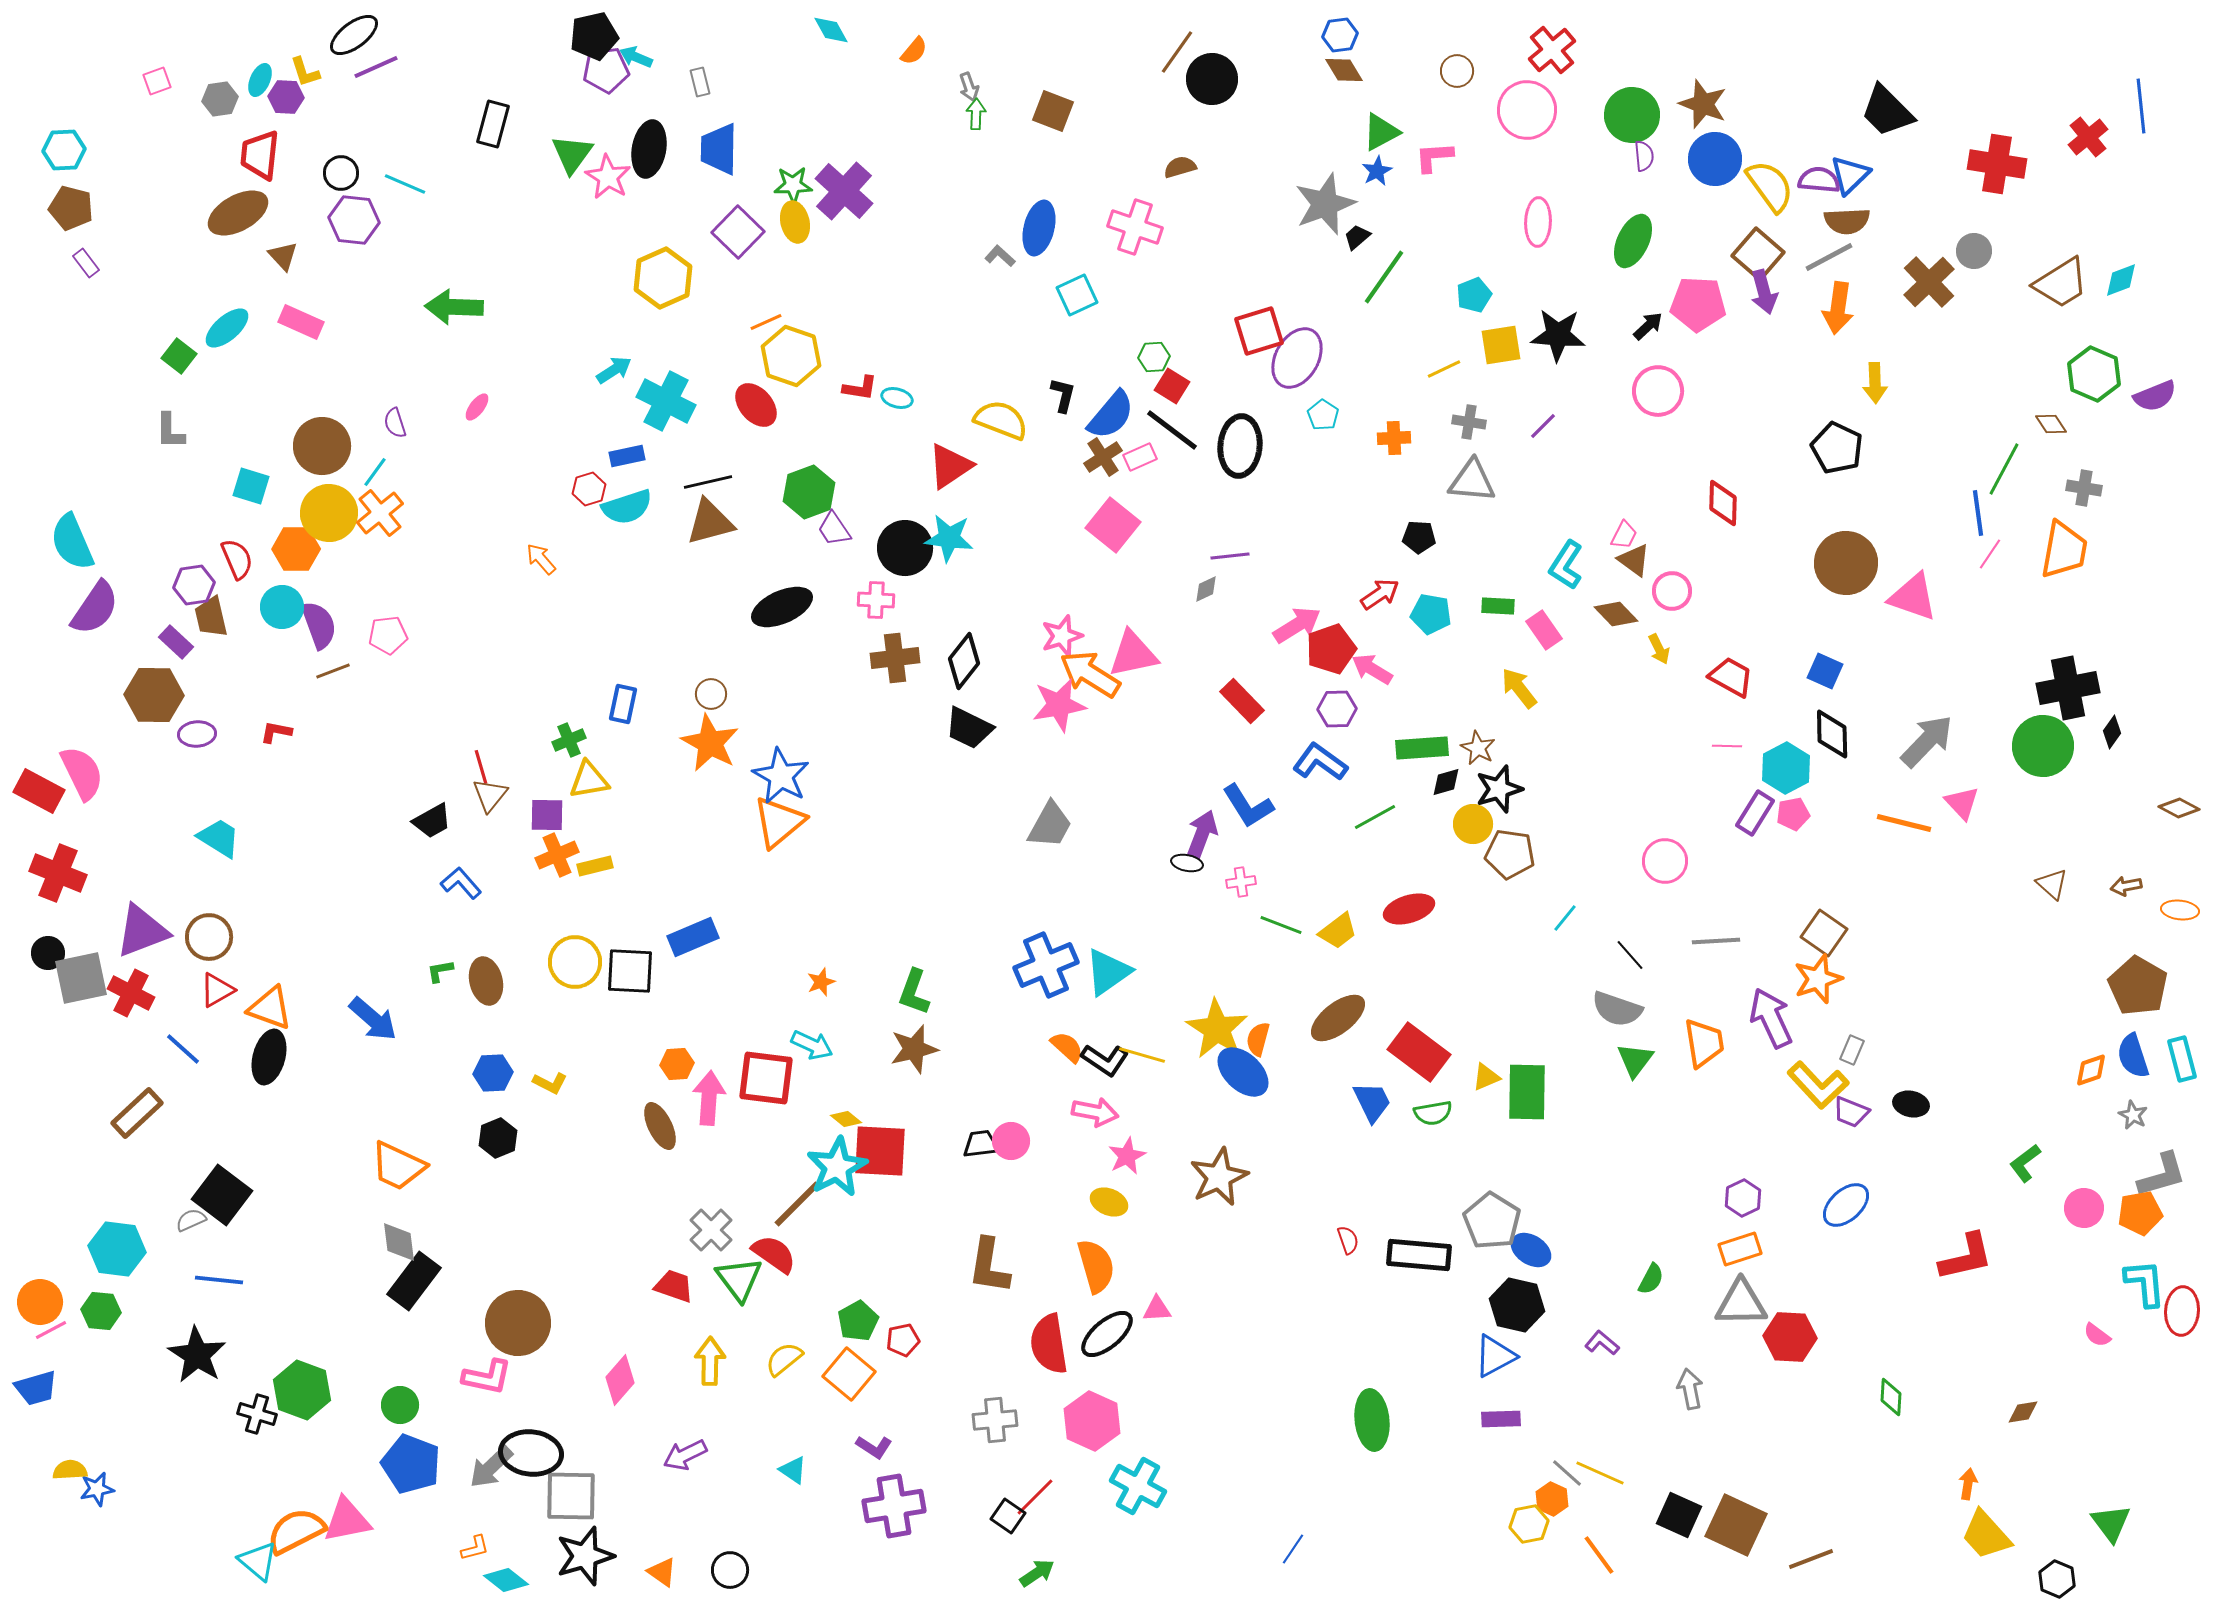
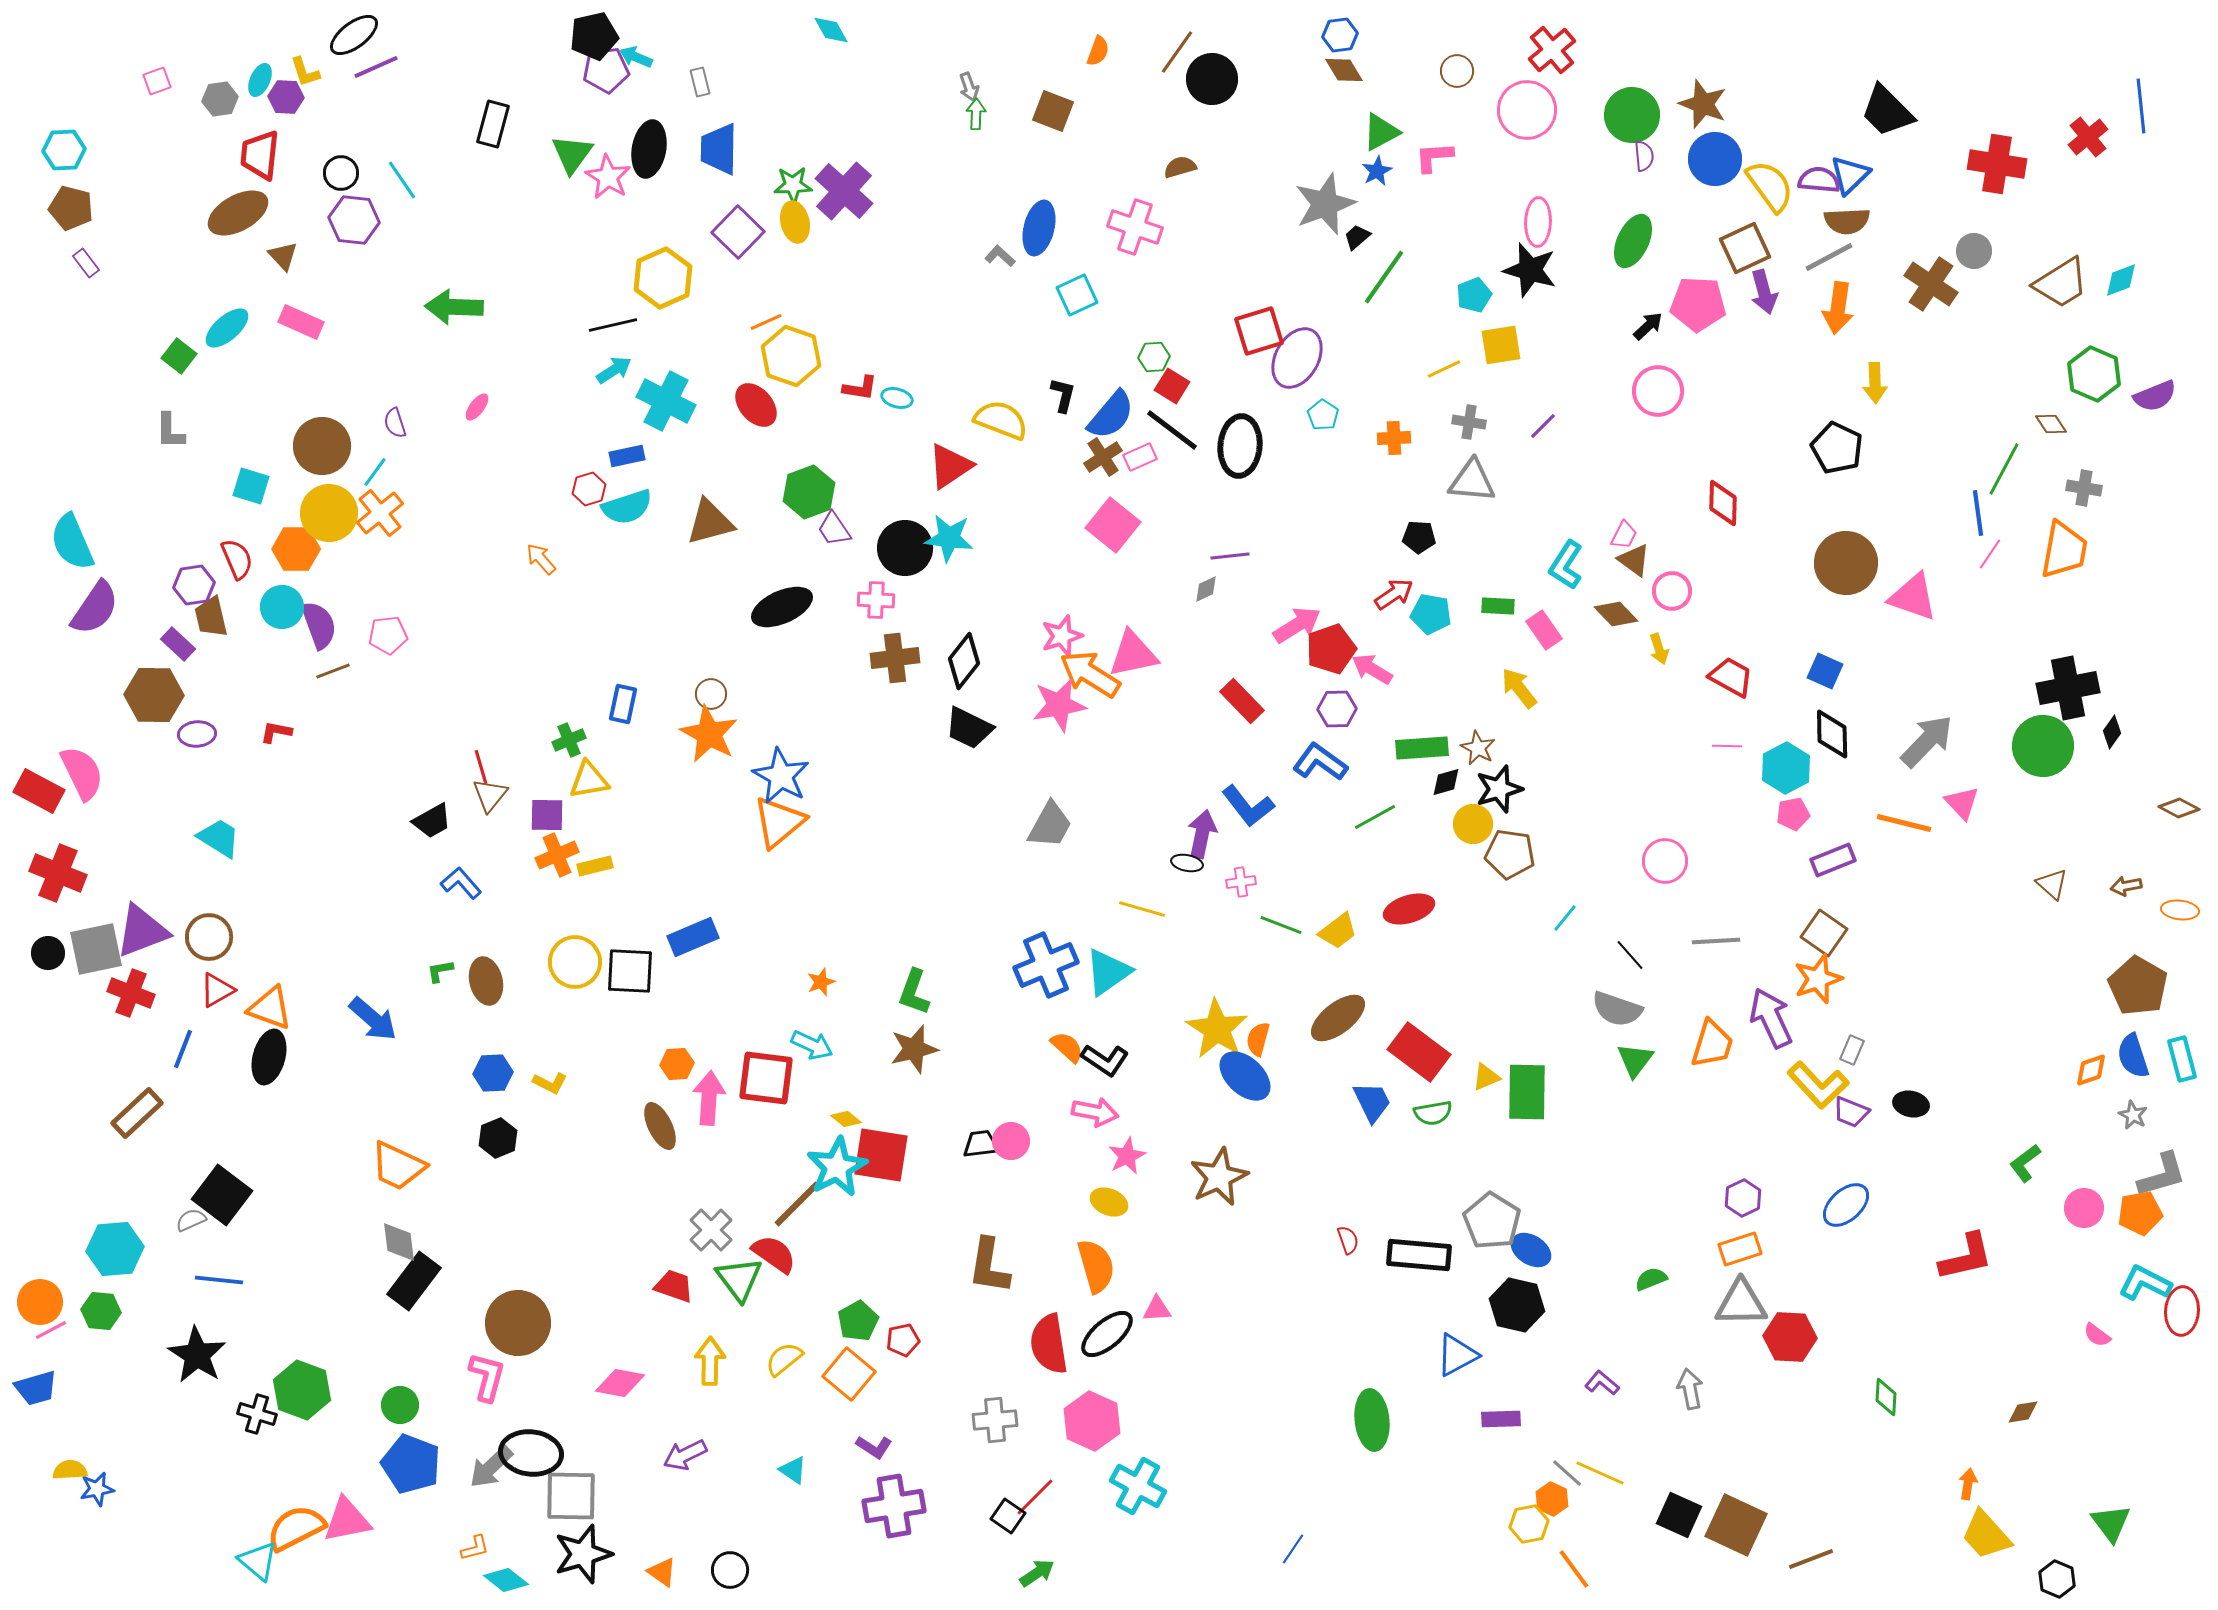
orange semicircle at (914, 51): moved 184 px right; rotated 20 degrees counterclockwise
cyan line at (405, 184): moved 3 px left, 4 px up; rotated 33 degrees clockwise
brown square at (1758, 254): moved 13 px left, 6 px up; rotated 24 degrees clockwise
brown cross at (1929, 282): moved 2 px right, 2 px down; rotated 12 degrees counterclockwise
black star at (1558, 335): moved 28 px left, 65 px up; rotated 12 degrees clockwise
black line at (708, 482): moved 95 px left, 157 px up
red arrow at (1380, 594): moved 14 px right
purple rectangle at (176, 642): moved 2 px right, 2 px down
yellow arrow at (1659, 649): rotated 8 degrees clockwise
orange star at (710, 743): moved 1 px left, 9 px up
blue L-shape at (1248, 806): rotated 6 degrees counterclockwise
purple rectangle at (1755, 813): moved 78 px right, 47 px down; rotated 36 degrees clockwise
purple arrow at (1202, 834): rotated 9 degrees counterclockwise
gray square at (81, 978): moved 15 px right, 29 px up
red cross at (131, 993): rotated 6 degrees counterclockwise
orange trapezoid at (1704, 1043): moved 8 px right, 1 px down; rotated 26 degrees clockwise
blue line at (183, 1049): rotated 69 degrees clockwise
yellow line at (1142, 1055): moved 146 px up
blue ellipse at (1243, 1072): moved 2 px right, 4 px down
red square at (880, 1151): moved 1 px right, 4 px down; rotated 6 degrees clockwise
cyan hexagon at (117, 1249): moved 2 px left; rotated 12 degrees counterclockwise
green semicircle at (1651, 1279): rotated 140 degrees counterclockwise
cyan L-shape at (2145, 1283): rotated 58 degrees counterclockwise
purple L-shape at (1602, 1343): moved 40 px down
blue triangle at (1495, 1356): moved 38 px left, 1 px up
pink L-shape at (487, 1377): rotated 87 degrees counterclockwise
pink diamond at (620, 1380): moved 3 px down; rotated 60 degrees clockwise
green diamond at (1891, 1397): moved 5 px left
orange semicircle at (296, 1531): moved 3 px up
orange line at (1599, 1555): moved 25 px left, 14 px down
black star at (585, 1556): moved 2 px left, 2 px up
